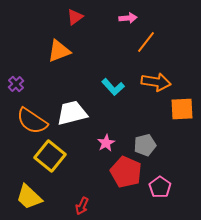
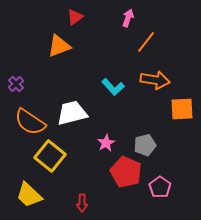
pink arrow: rotated 66 degrees counterclockwise
orange triangle: moved 5 px up
orange arrow: moved 1 px left, 2 px up
orange semicircle: moved 2 px left, 1 px down
yellow trapezoid: moved 2 px up
red arrow: moved 3 px up; rotated 24 degrees counterclockwise
